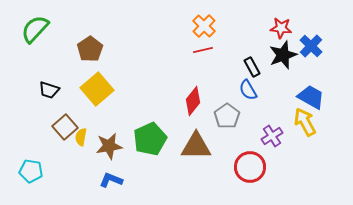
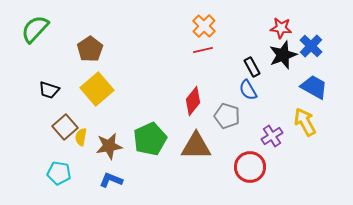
blue trapezoid: moved 3 px right, 10 px up
gray pentagon: rotated 20 degrees counterclockwise
cyan pentagon: moved 28 px right, 2 px down
